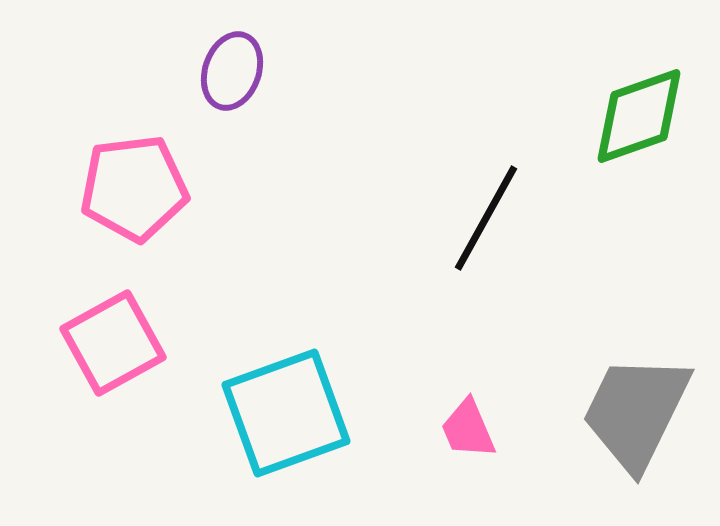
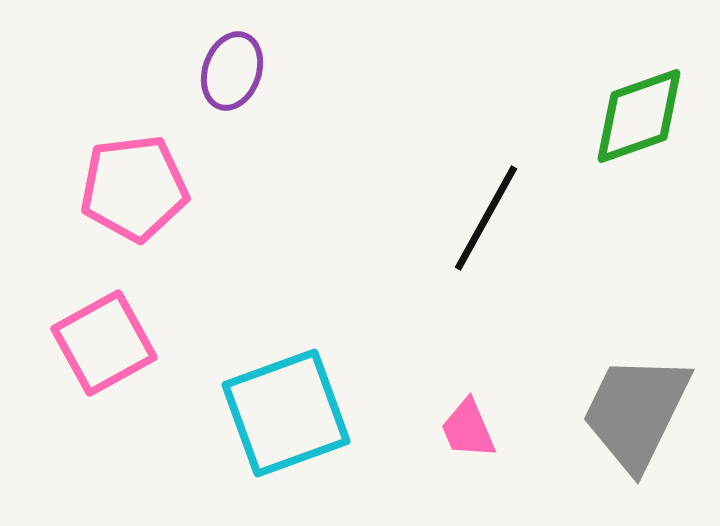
pink square: moved 9 px left
